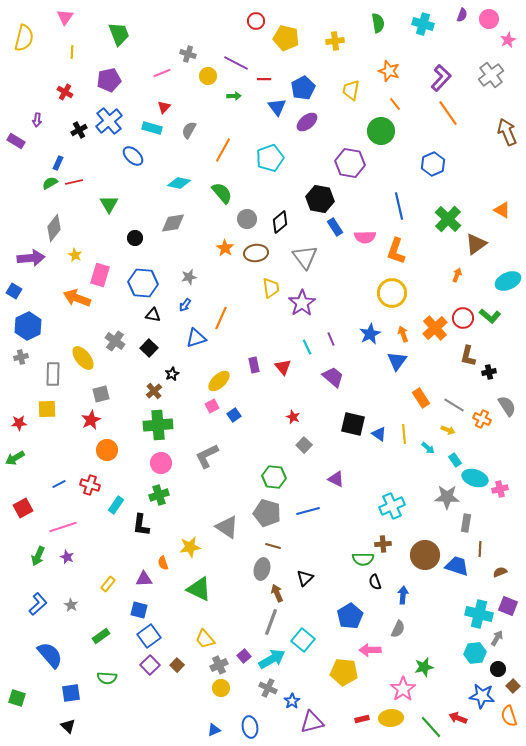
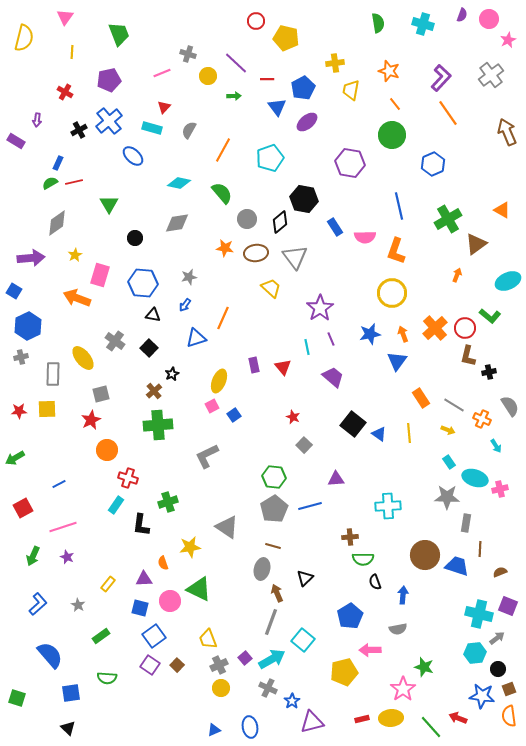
yellow cross at (335, 41): moved 22 px down
purple line at (236, 63): rotated 15 degrees clockwise
red line at (264, 79): moved 3 px right
green circle at (381, 131): moved 11 px right, 4 px down
black hexagon at (320, 199): moved 16 px left
green cross at (448, 219): rotated 16 degrees clockwise
gray diamond at (173, 223): moved 4 px right
gray diamond at (54, 228): moved 3 px right, 5 px up; rotated 16 degrees clockwise
orange star at (225, 248): rotated 24 degrees counterclockwise
yellow star at (75, 255): rotated 16 degrees clockwise
gray triangle at (305, 257): moved 10 px left
yellow trapezoid at (271, 288): rotated 40 degrees counterclockwise
purple star at (302, 303): moved 18 px right, 5 px down
orange line at (221, 318): moved 2 px right
red circle at (463, 318): moved 2 px right, 10 px down
blue star at (370, 334): rotated 15 degrees clockwise
cyan line at (307, 347): rotated 14 degrees clockwise
yellow ellipse at (219, 381): rotated 25 degrees counterclockwise
gray semicircle at (507, 406): moved 3 px right
red star at (19, 423): moved 12 px up
black square at (353, 424): rotated 25 degrees clockwise
yellow line at (404, 434): moved 5 px right, 1 px up
cyan arrow at (428, 448): moved 68 px right, 2 px up; rotated 16 degrees clockwise
cyan rectangle at (455, 460): moved 6 px left, 2 px down
pink circle at (161, 463): moved 9 px right, 138 px down
purple triangle at (336, 479): rotated 30 degrees counterclockwise
red cross at (90, 485): moved 38 px right, 7 px up
green cross at (159, 495): moved 9 px right, 7 px down
cyan cross at (392, 506): moved 4 px left; rotated 20 degrees clockwise
blue line at (308, 511): moved 2 px right, 5 px up
gray pentagon at (267, 513): moved 7 px right, 4 px up; rotated 24 degrees clockwise
brown cross at (383, 544): moved 33 px left, 7 px up
green arrow at (38, 556): moved 5 px left
gray star at (71, 605): moved 7 px right
blue square at (139, 610): moved 1 px right, 2 px up
gray semicircle at (398, 629): rotated 54 degrees clockwise
blue square at (149, 636): moved 5 px right
gray arrow at (497, 638): rotated 21 degrees clockwise
yellow trapezoid at (205, 639): moved 3 px right; rotated 20 degrees clockwise
purple square at (244, 656): moved 1 px right, 2 px down
purple square at (150, 665): rotated 12 degrees counterclockwise
green star at (424, 667): rotated 30 degrees clockwise
yellow pentagon at (344, 672): rotated 20 degrees counterclockwise
brown square at (513, 686): moved 4 px left, 3 px down; rotated 24 degrees clockwise
orange semicircle at (509, 716): rotated 10 degrees clockwise
black triangle at (68, 726): moved 2 px down
